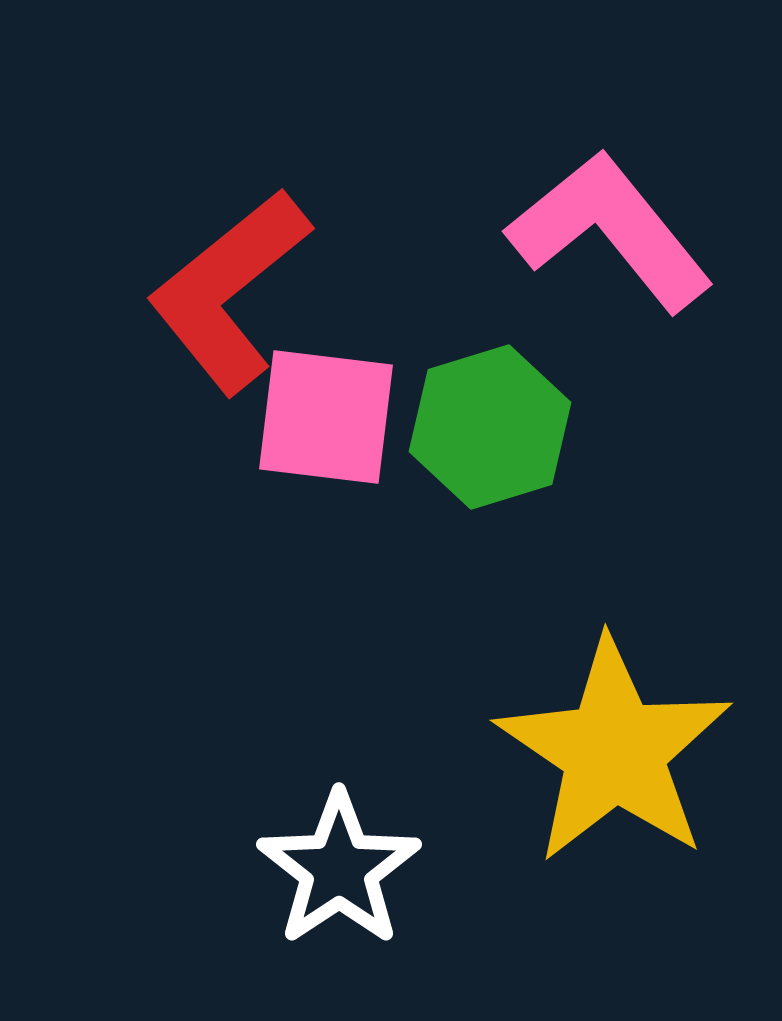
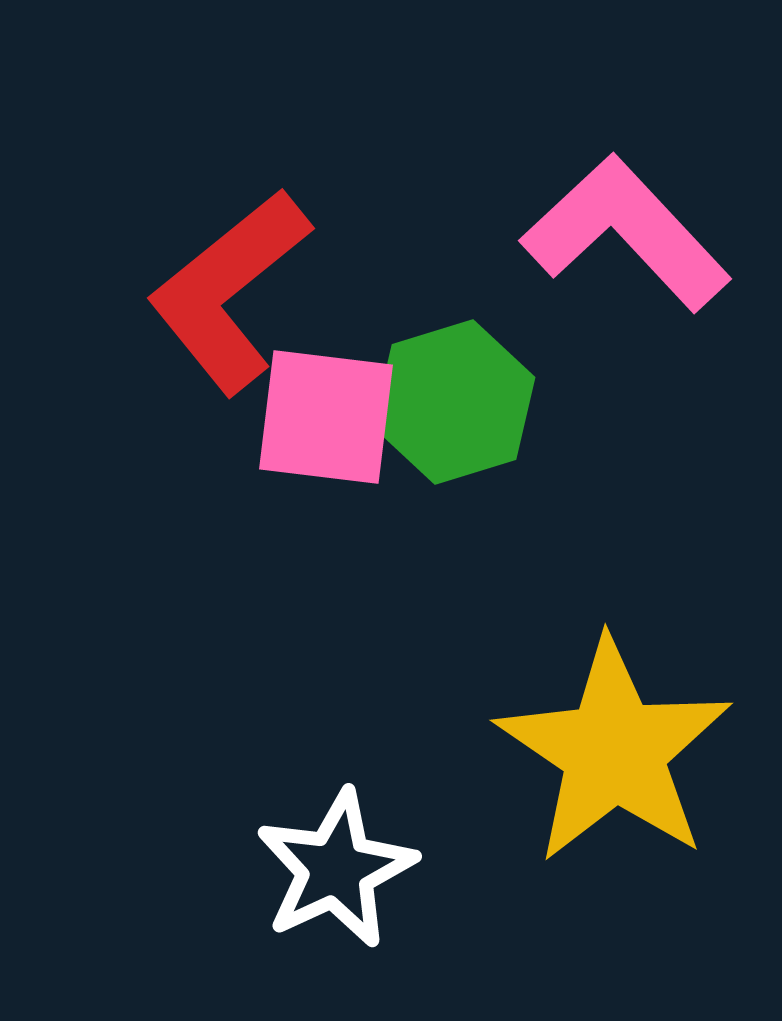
pink L-shape: moved 16 px right, 2 px down; rotated 4 degrees counterclockwise
green hexagon: moved 36 px left, 25 px up
white star: moved 3 px left; rotated 9 degrees clockwise
